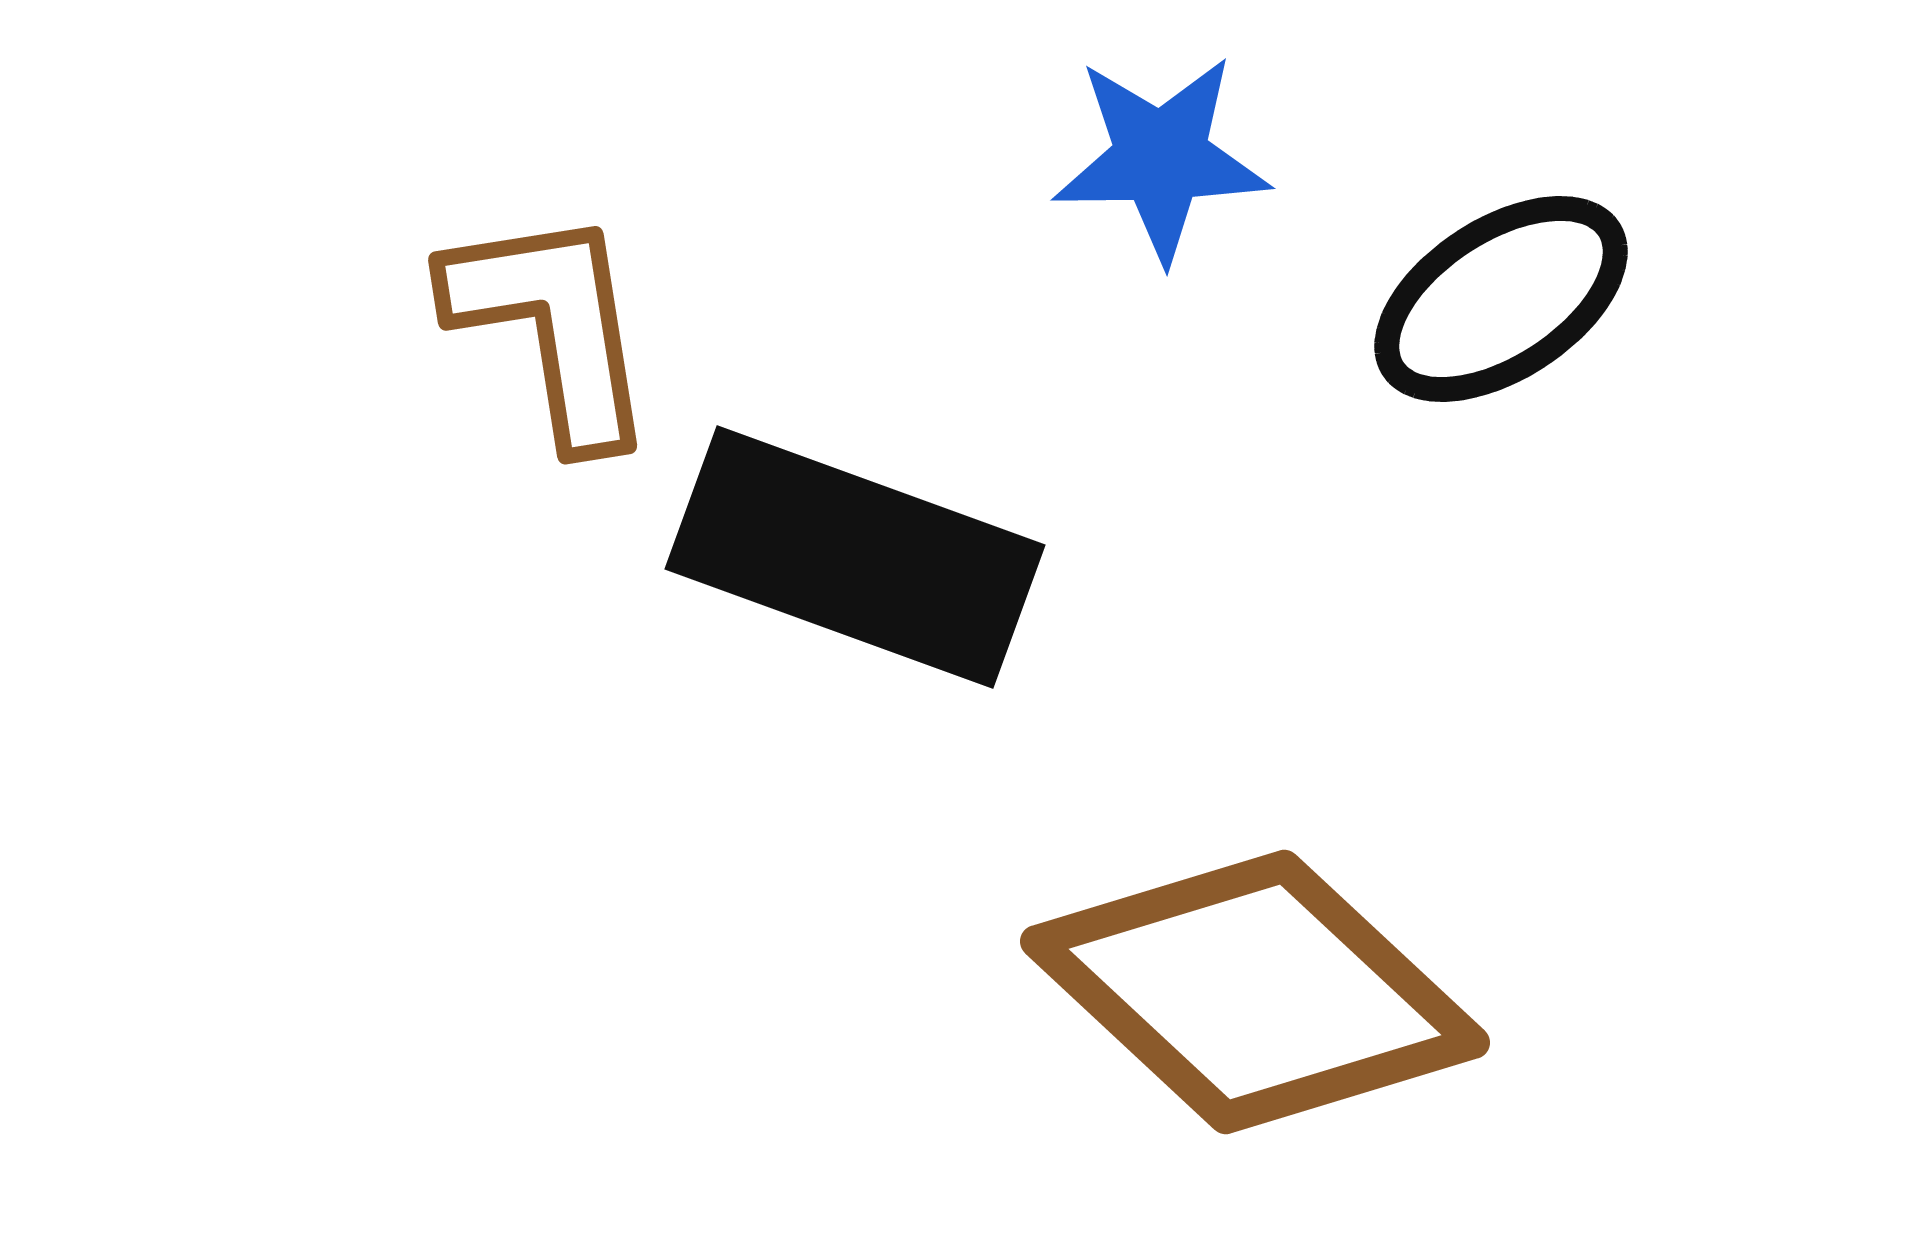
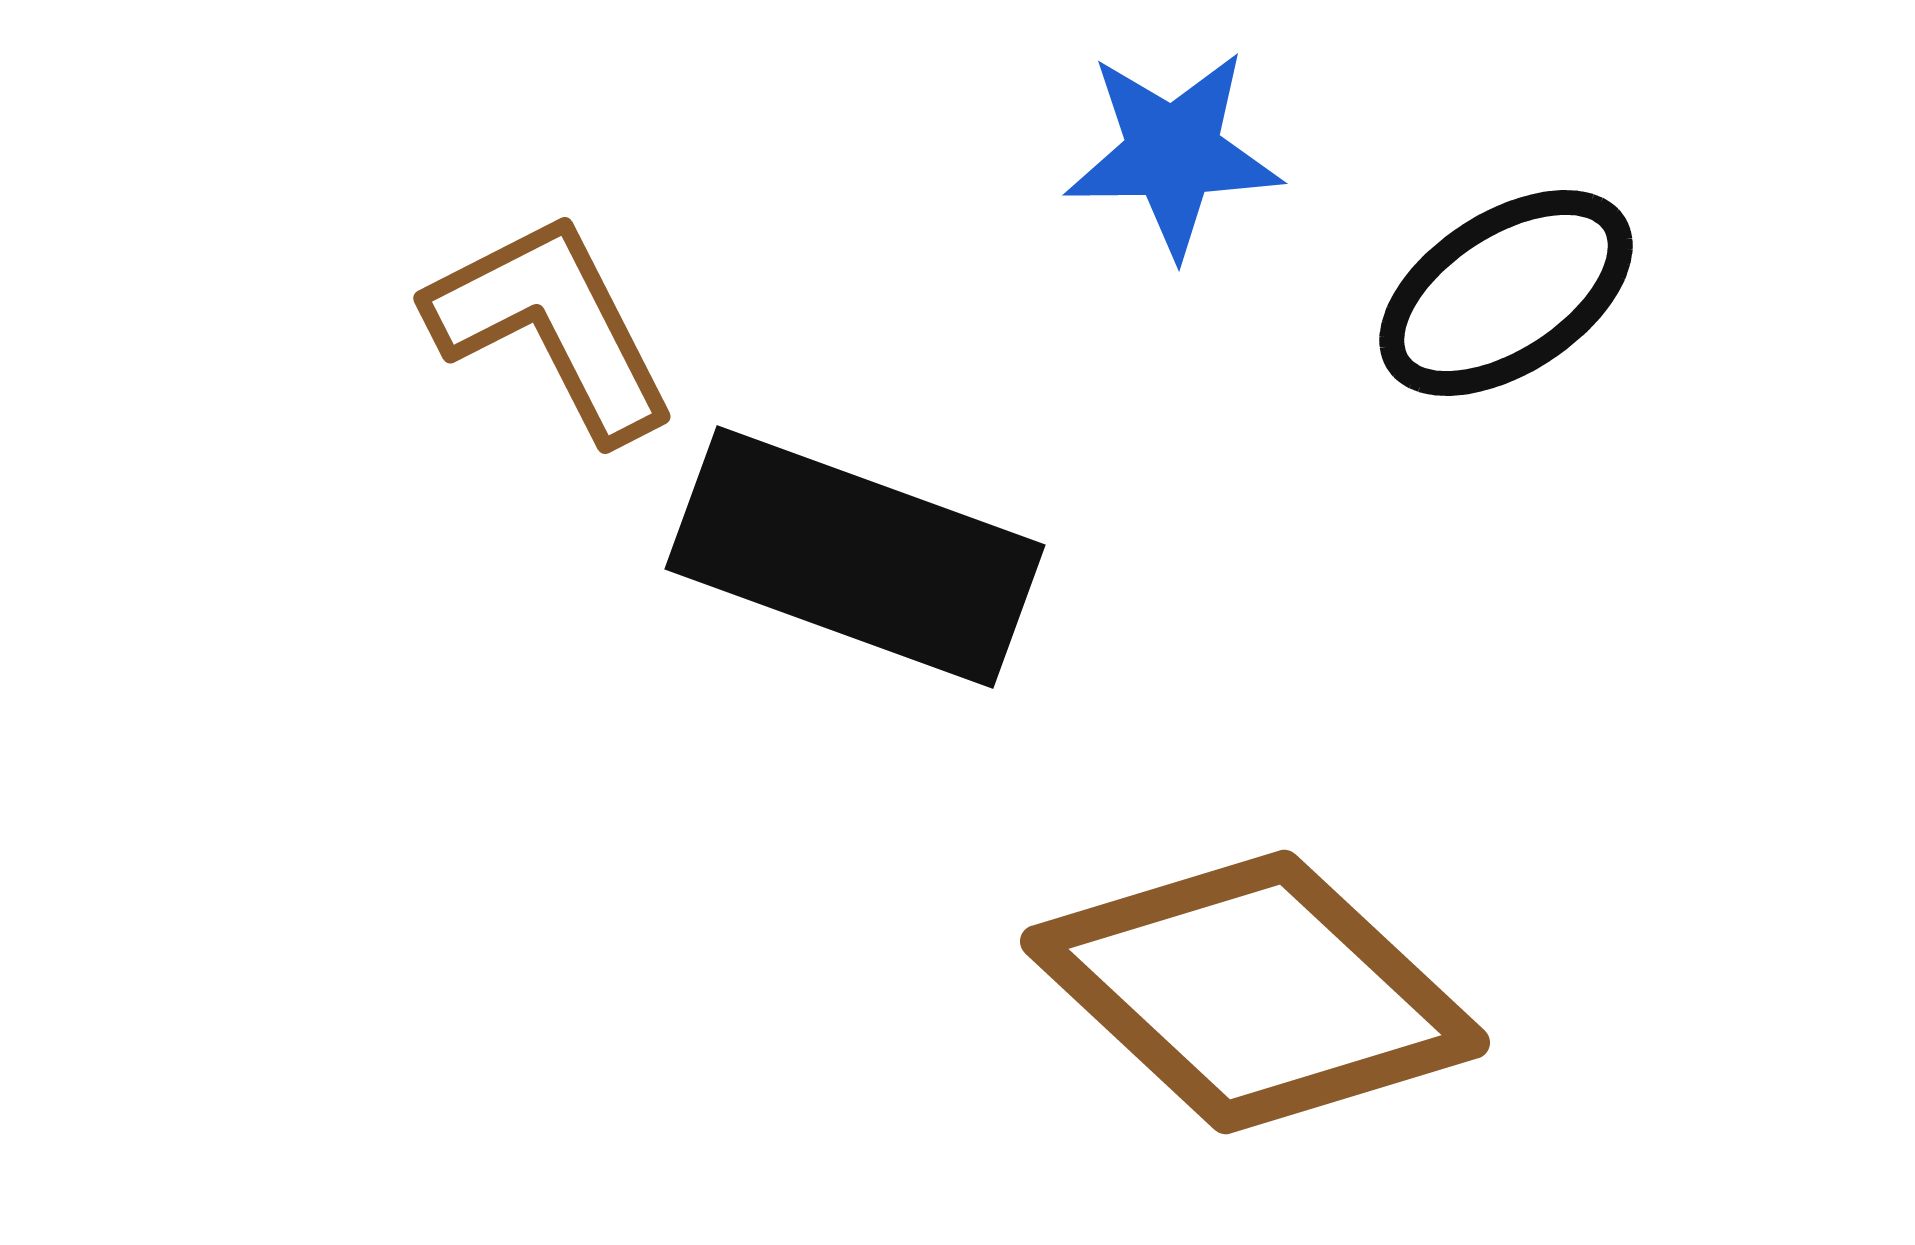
blue star: moved 12 px right, 5 px up
black ellipse: moved 5 px right, 6 px up
brown L-shape: rotated 18 degrees counterclockwise
